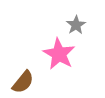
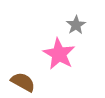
brown semicircle: rotated 100 degrees counterclockwise
